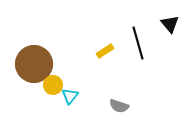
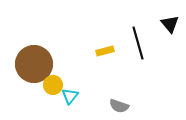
yellow rectangle: rotated 18 degrees clockwise
